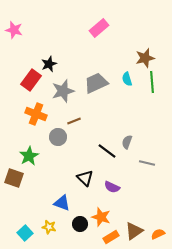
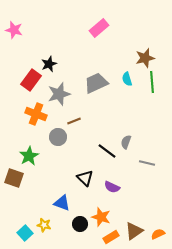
gray star: moved 4 px left, 3 px down
gray semicircle: moved 1 px left
yellow star: moved 5 px left, 2 px up
